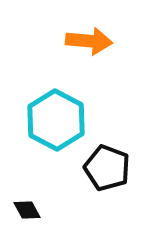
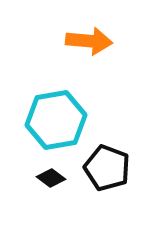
cyan hexagon: rotated 22 degrees clockwise
black diamond: moved 24 px right, 32 px up; rotated 24 degrees counterclockwise
